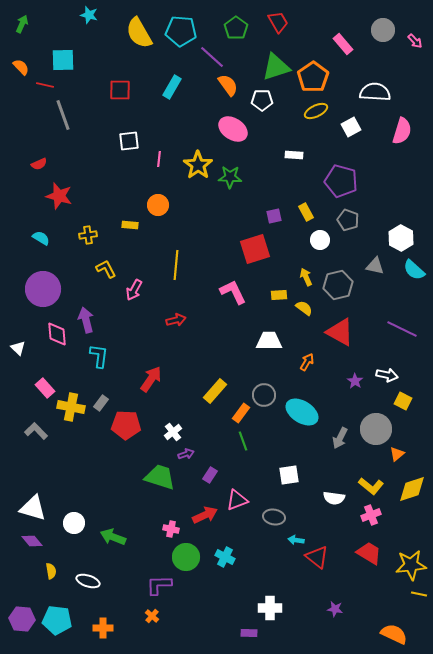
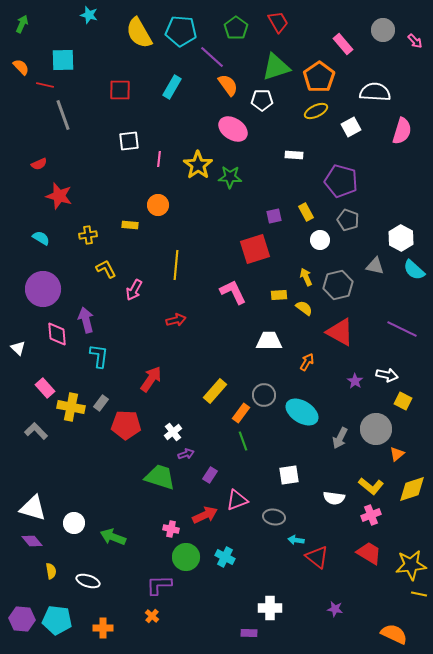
orange pentagon at (313, 77): moved 6 px right
